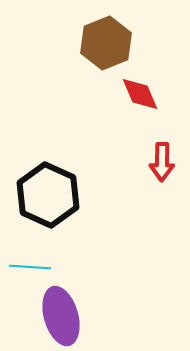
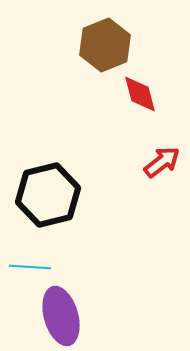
brown hexagon: moved 1 px left, 2 px down
red diamond: rotated 9 degrees clockwise
red arrow: rotated 129 degrees counterclockwise
black hexagon: rotated 22 degrees clockwise
